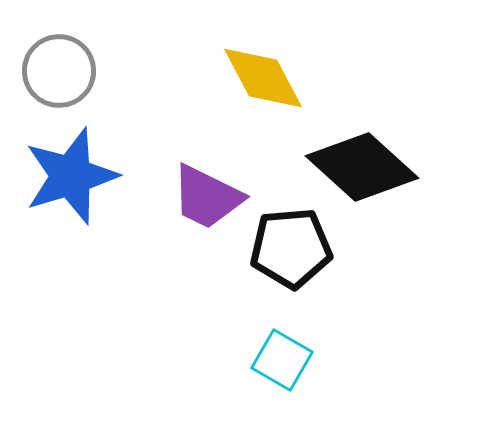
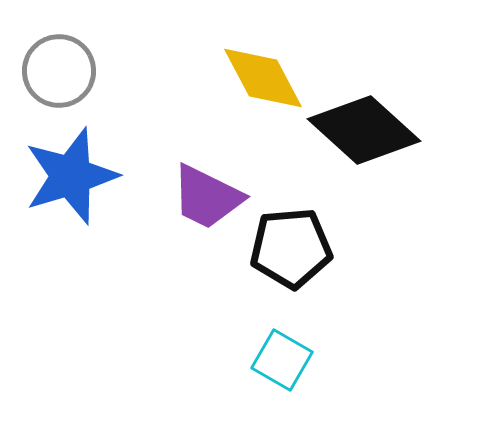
black diamond: moved 2 px right, 37 px up
